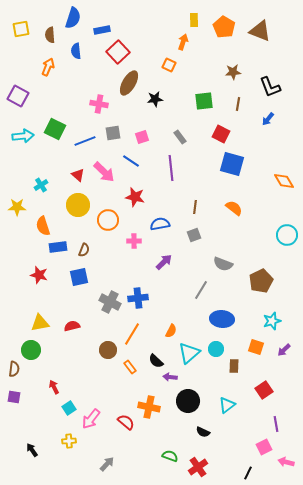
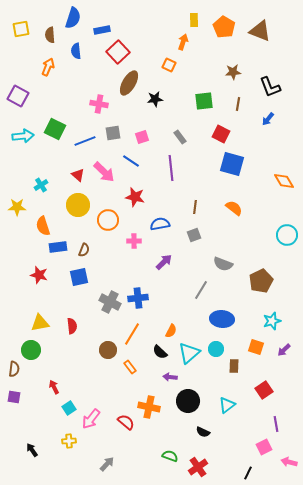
red semicircle at (72, 326): rotated 98 degrees clockwise
black semicircle at (156, 361): moved 4 px right, 9 px up
pink arrow at (286, 462): moved 3 px right
